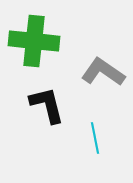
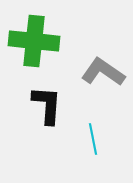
black L-shape: rotated 18 degrees clockwise
cyan line: moved 2 px left, 1 px down
